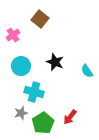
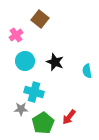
pink cross: moved 3 px right
cyan circle: moved 4 px right, 5 px up
cyan semicircle: rotated 24 degrees clockwise
gray star: moved 4 px up; rotated 16 degrees clockwise
red arrow: moved 1 px left
